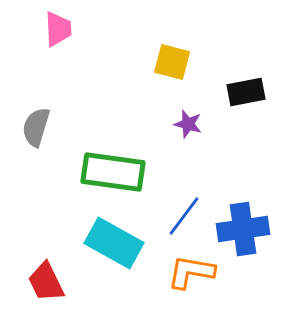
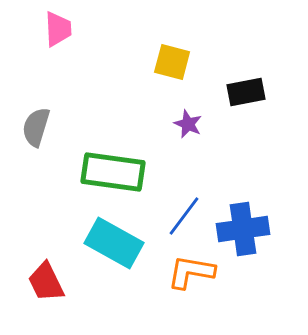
purple star: rotated 8 degrees clockwise
